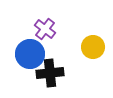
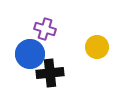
purple cross: rotated 20 degrees counterclockwise
yellow circle: moved 4 px right
